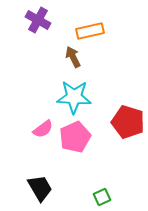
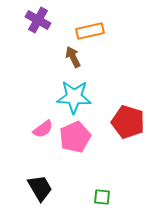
green square: rotated 30 degrees clockwise
